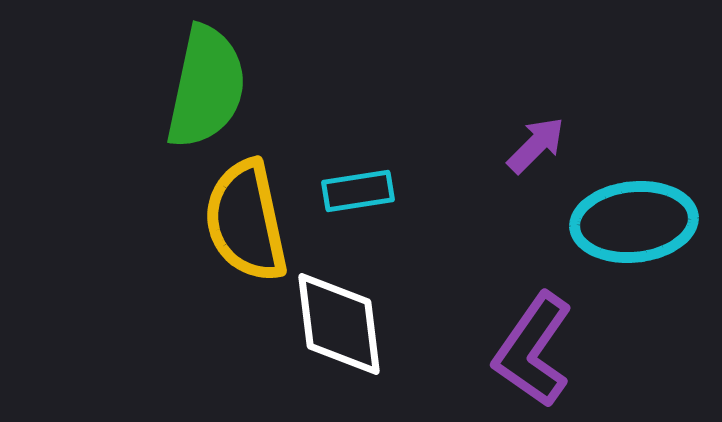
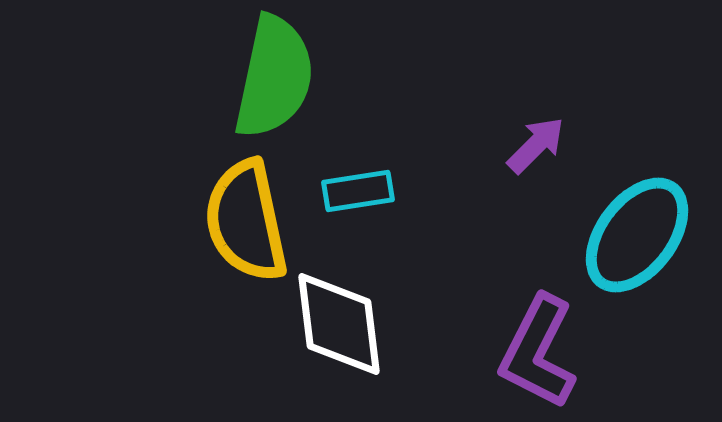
green semicircle: moved 68 px right, 10 px up
cyan ellipse: moved 3 px right, 13 px down; rotated 47 degrees counterclockwise
purple L-shape: moved 5 px right, 2 px down; rotated 8 degrees counterclockwise
